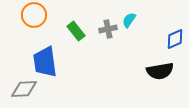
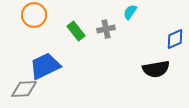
cyan semicircle: moved 1 px right, 8 px up
gray cross: moved 2 px left
blue trapezoid: moved 4 px down; rotated 72 degrees clockwise
black semicircle: moved 4 px left, 2 px up
